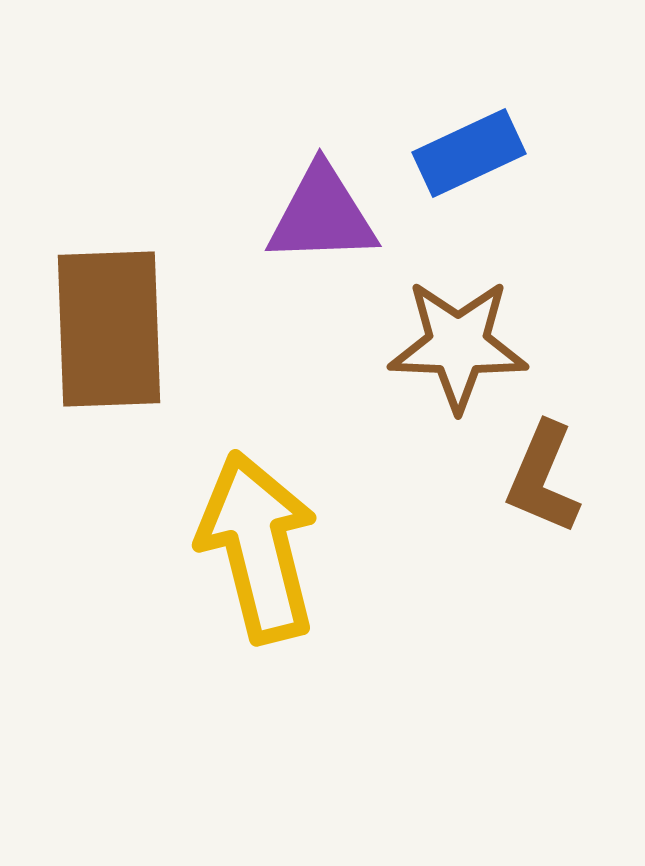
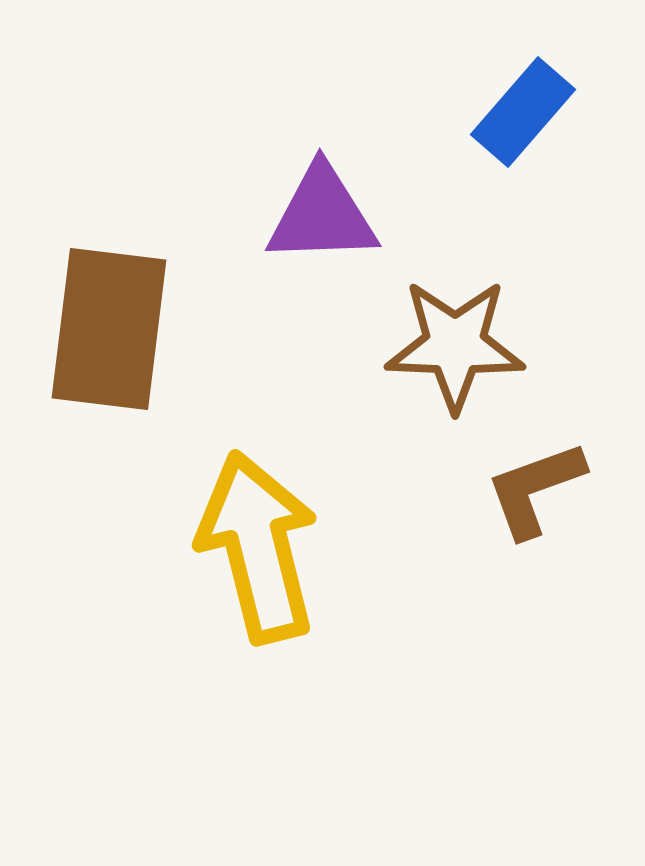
blue rectangle: moved 54 px right, 41 px up; rotated 24 degrees counterclockwise
brown rectangle: rotated 9 degrees clockwise
brown star: moved 3 px left
brown L-shape: moved 8 px left, 11 px down; rotated 47 degrees clockwise
